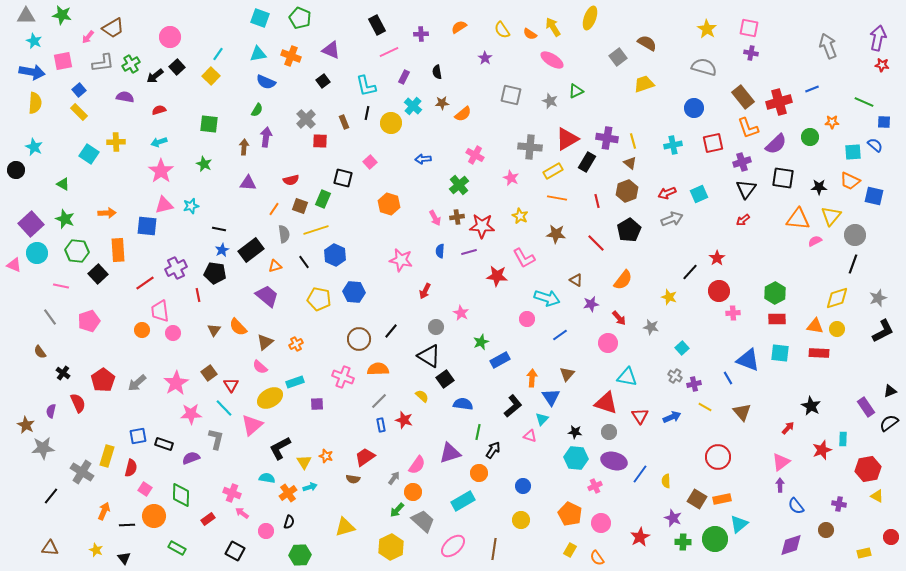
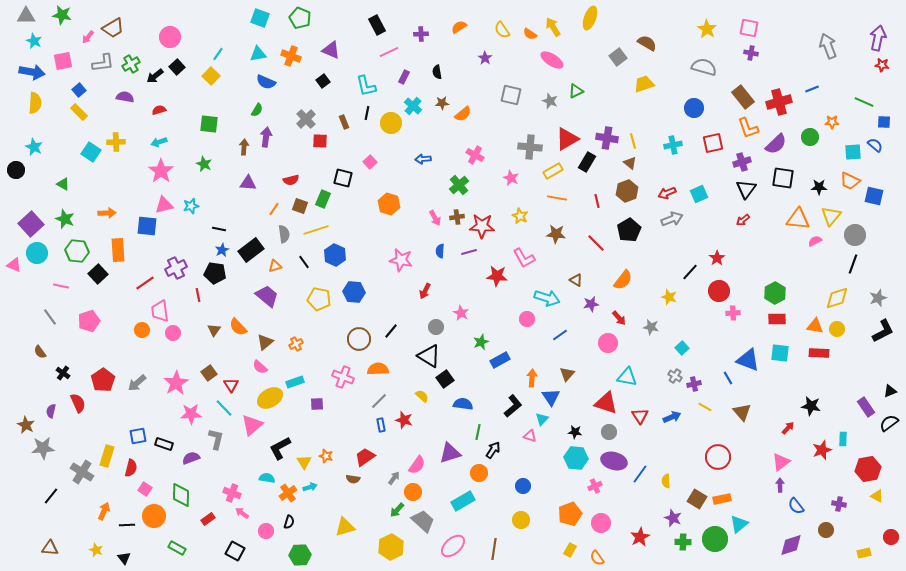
cyan square at (89, 154): moved 2 px right, 2 px up
black star at (811, 406): rotated 18 degrees counterclockwise
orange pentagon at (570, 514): rotated 25 degrees clockwise
